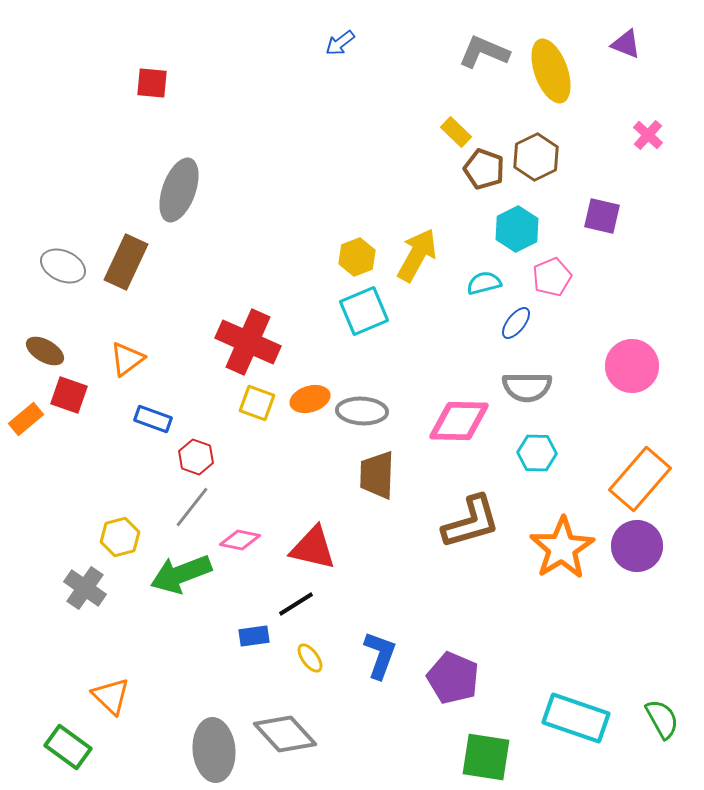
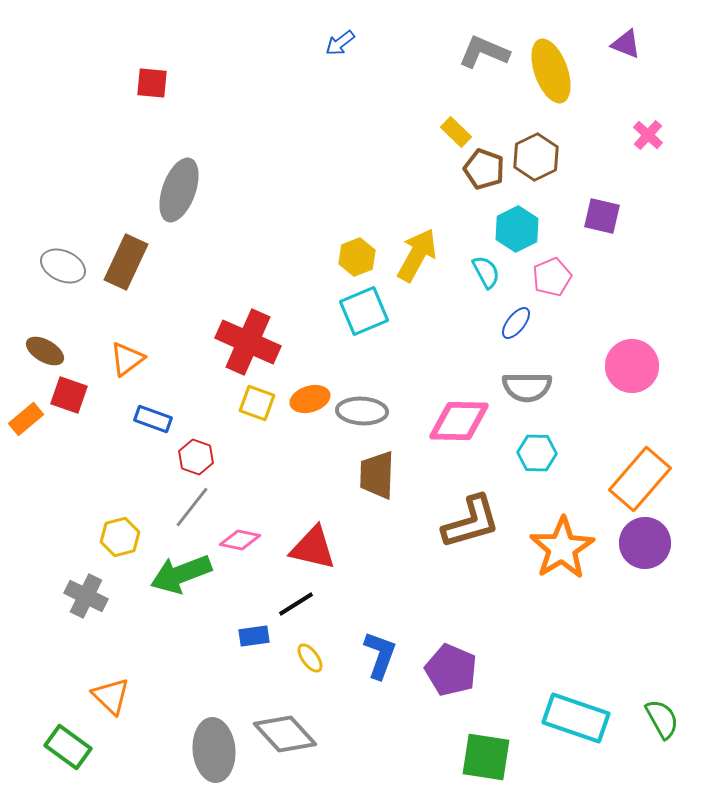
cyan semicircle at (484, 283): moved 2 px right, 11 px up; rotated 76 degrees clockwise
purple circle at (637, 546): moved 8 px right, 3 px up
gray cross at (85, 588): moved 1 px right, 8 px down; rotated 9 degrees counterclockwise
purple pentagon at (453, 678): moved 2 px left, 8 px up
